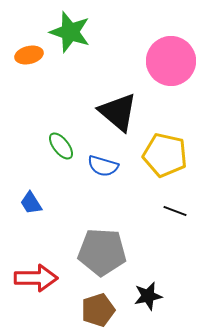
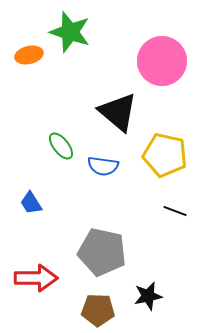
pink circle: moved 9 px left
blue semicircle: rotated 8 degrees counterclockwise
gray pentagon: rotated 9 degrees clockwise
brown pentagon: rotated 20 degrees clockwise
